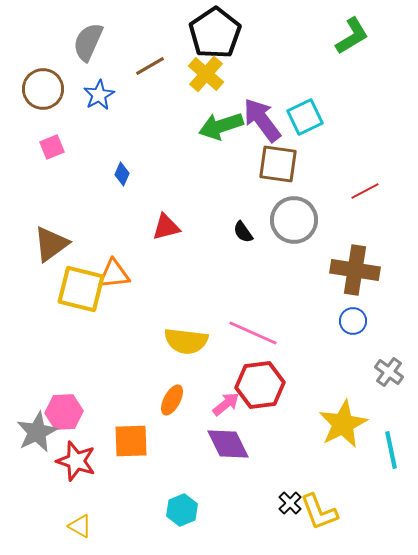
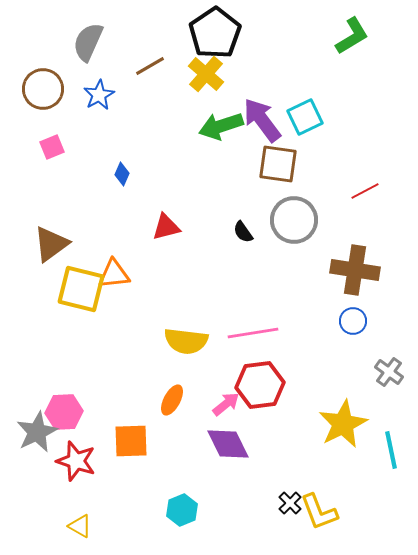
pink line: rotated 33 degrees counterclockwise
